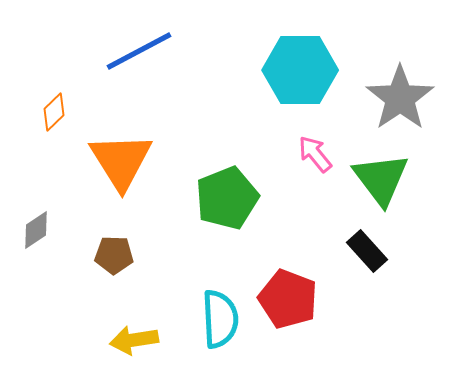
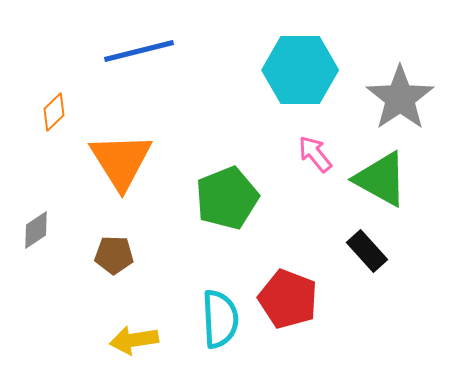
blue line: rotated 14 degrees clockwise
green triangle: rotated 24 degrees counterclockwise
